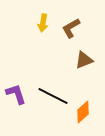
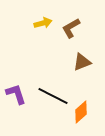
yellow arrow: rotated 114 degrees counterclockwise
brown triangle: moved 2 px left, 2 px down
orange diamond: moved 2 px left
